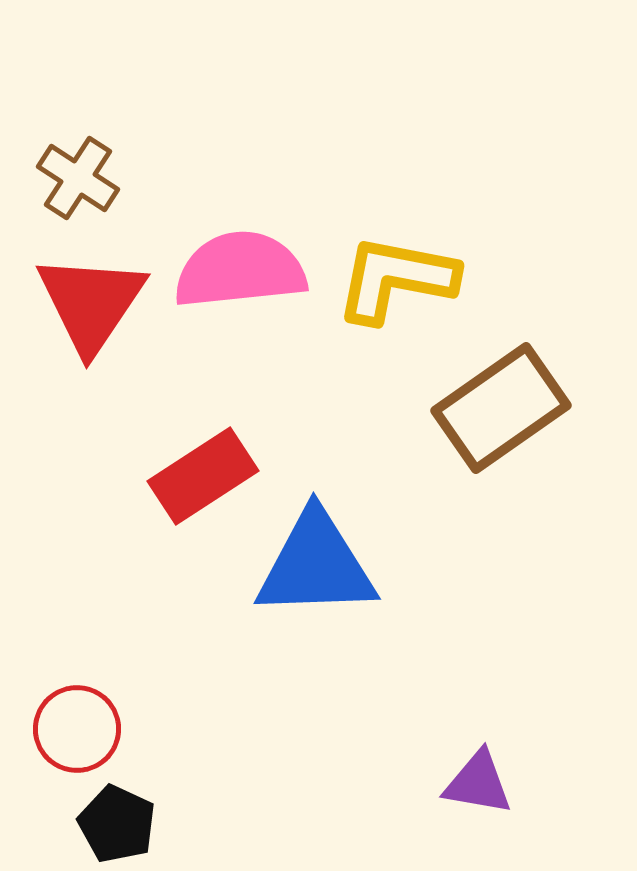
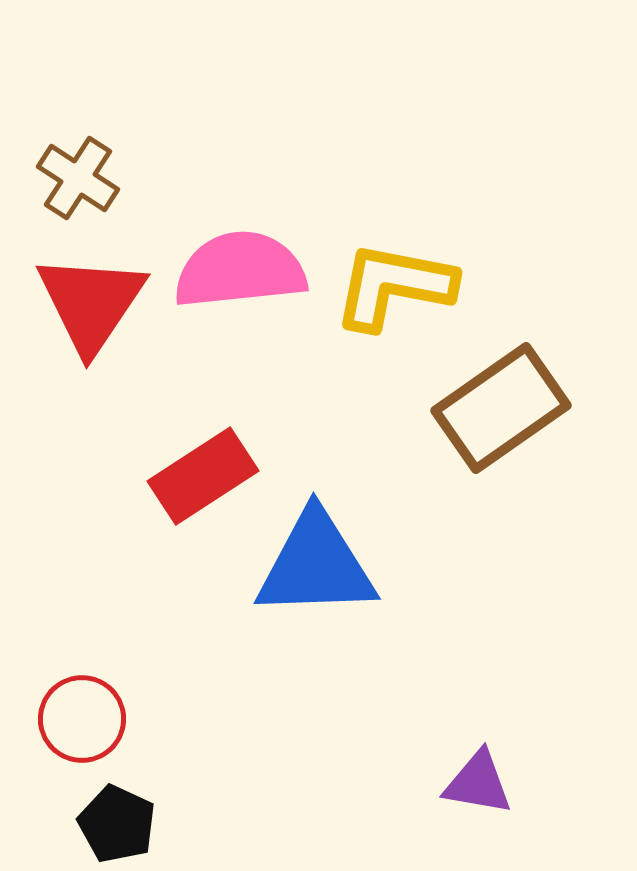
yellow L-shape: moved 2 px left, 7 px down
red circle: moved 5 px right, 10 px up
